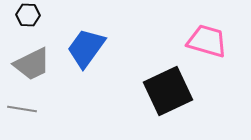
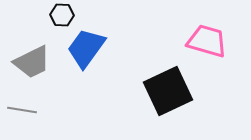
black hexagon: moved 34 px right
gray trapezoid: moved 2 px up
gray line: moved 1 px down
